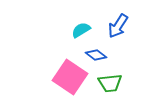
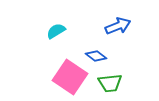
blue arrow: rotated 145 degrees counterclockwise
cyan semicircle: moved 25 px left, 1 px down
blue diamond: moved 1 px down
